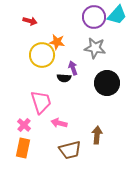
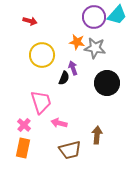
orange star: moved 20 px right
black semicircle: rotated 72 degrees counterclockwise
